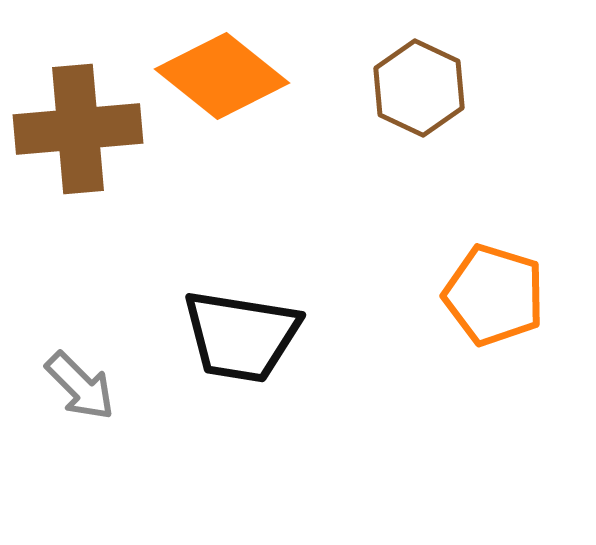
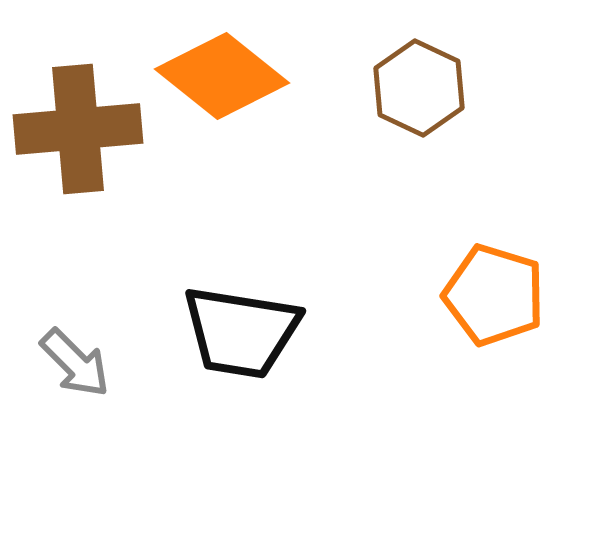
black trapezoid: moved 4 px up
gray arrow: moved 5 px left, 23 px up
